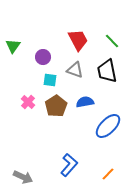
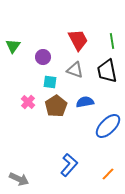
green line: rotated 35 degrees clockwise
cyan square: moved 2 px down
gray arrow: moved 4 px left, 2 px down
